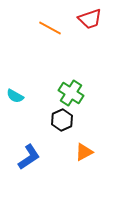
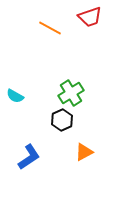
red trapezoid: moved 2 px up
green cross: rotated 25 degrees clockwise
